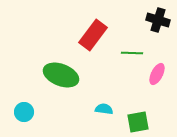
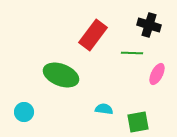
black cross: moved 9 px left, 5 px down
